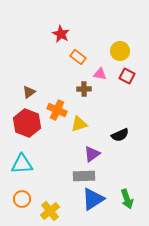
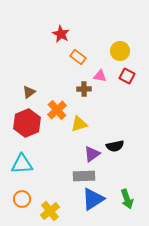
pink triangle: moved 2 px down
orange cross: rotated 24 degrees clockwise
red hexagon: rotated 16 degrees clockwise
black semicircle: moved 5 px left, 11 px down; rotated 12 degrees clockwise
